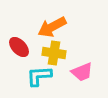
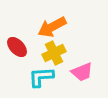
red ellipse: moved 2 px left
yellow cross: rotated 35 degrees counterclockwise
cyan L-shape: moved 2 px right, 1 px down
